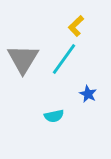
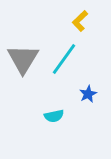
yellow L-shape: moved 4 px right, 5 px up
blue star: rotated 18 degrees clockwise
